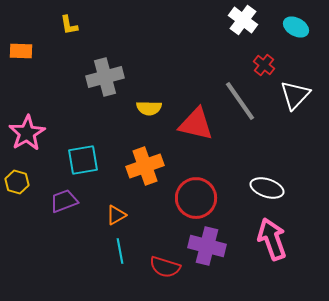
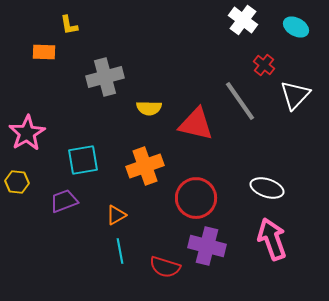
orange rectangle: moved 23 px right, 1 px down
yellow hexagon: rotated 10 degrees counterclockwise
